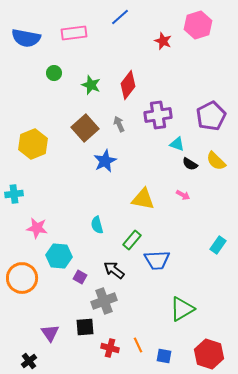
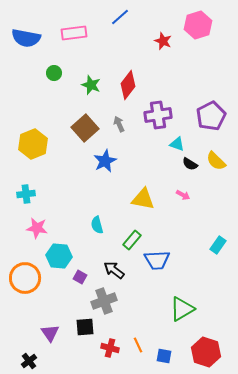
cyan cross: moved 12 px right
orange circle: moved 3 px right
red hexagon: moved 3 px left, 2 px up
